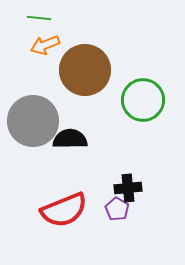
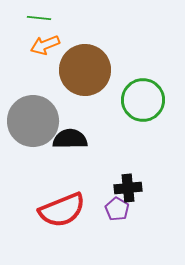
red semicircle: moved 2 px left
